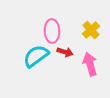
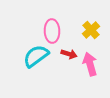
red arrow: moved 4 px right, 2 px down
